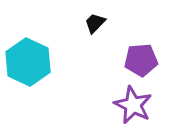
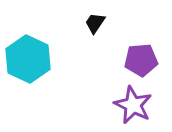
black trapezoid: rotated 10 degrees counterclockwise
cyan hexagon: moved 3 px up
